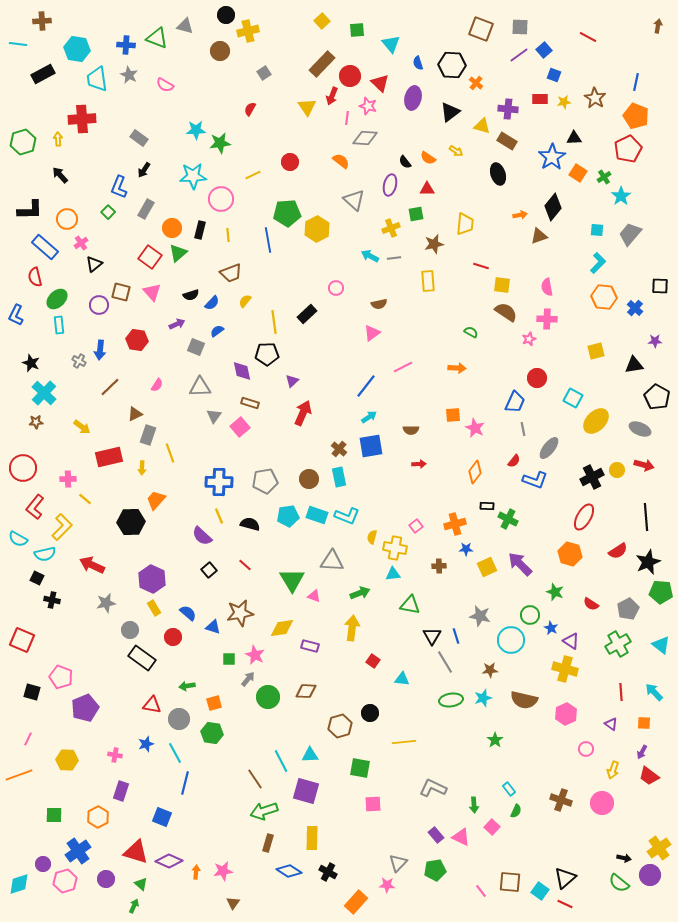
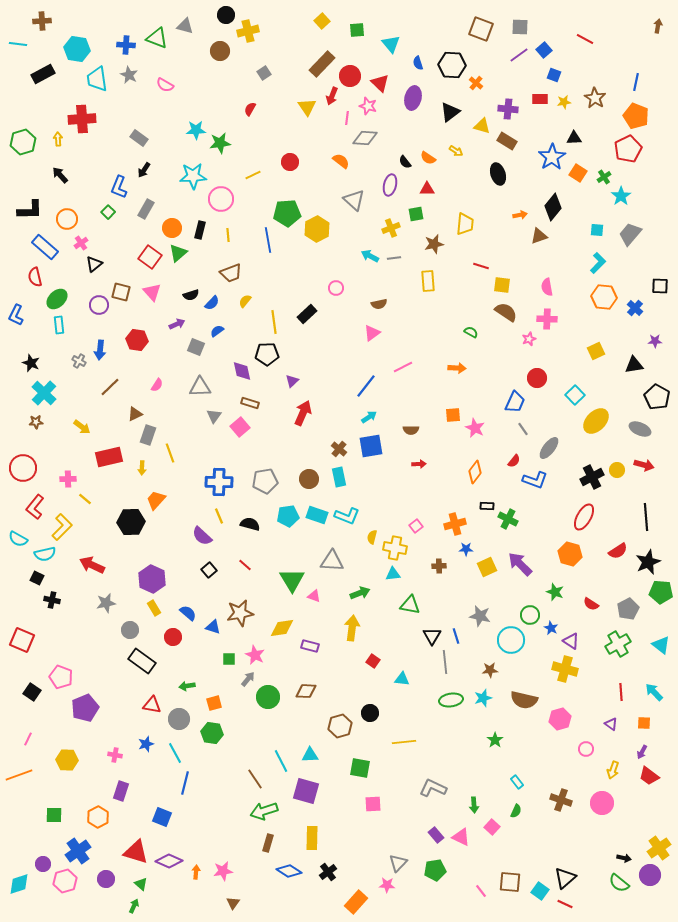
red line at (588, 37): moved 3 px left, 2 px down
yellow square at (596, 351): rotated 12 degrees counterclockwise
cyan square at (573, 398): moved 2 px right, 3 px up; rotated 18 degrees clockwise
gray line at (523, 429): rotated 24 degrees counterclockwise
black rectangle at (142, 658): moved 3 px down
gray line at (445, 662): rotated 25 degrees clockwise
black square at (32, 692): rotated 18 degrees clockwise
pink hexagon at (566, 714): moved 6 px left, 5 px down; rotated 10 degrees clockwise
cyan rectangle at (509, 789): moved 8 px right, 7 px up
black cross at (328, 872): rotated 24 degrees clockwise
